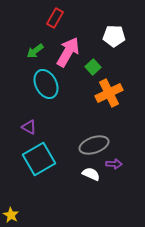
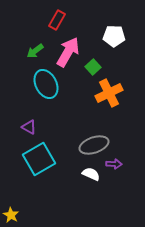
red rectangle: moved 2 px right, 2 px down
